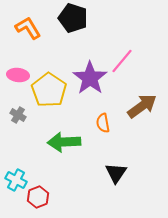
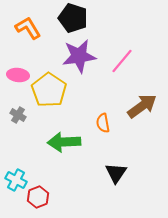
purple star: moved 11 px left, 22 px up; rotated 28 degrees clockwise
